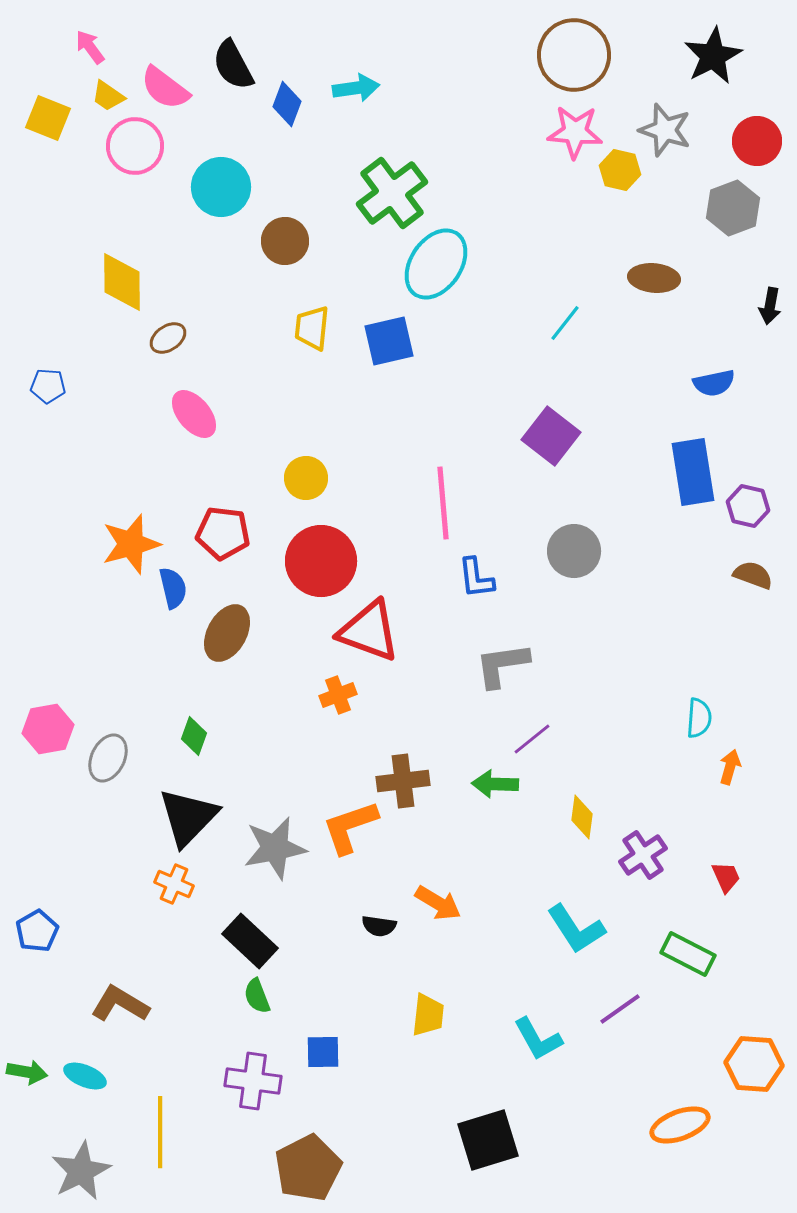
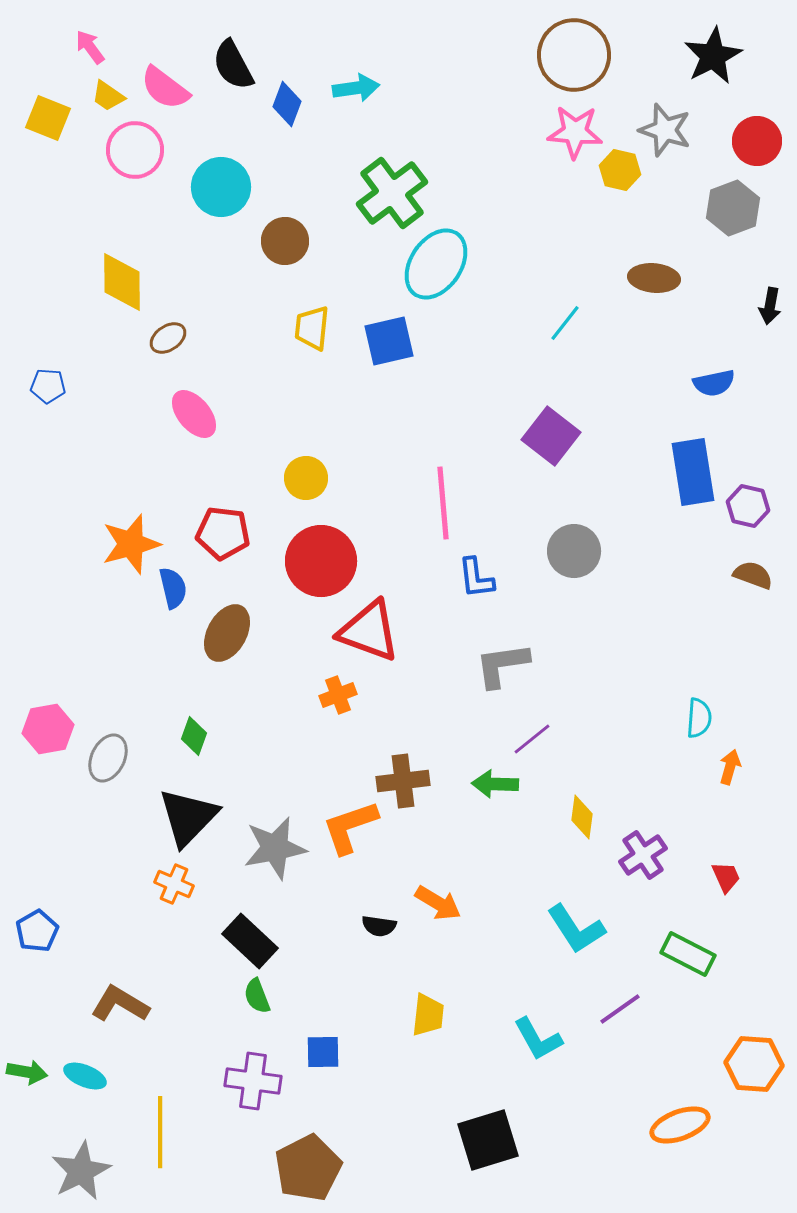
pink circle at (135, 146): moved 4 px down
